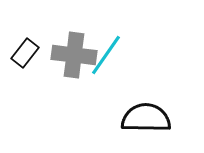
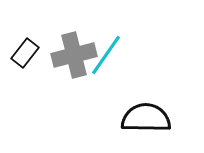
gray cross: rotated 21 degrees counterclockwise
